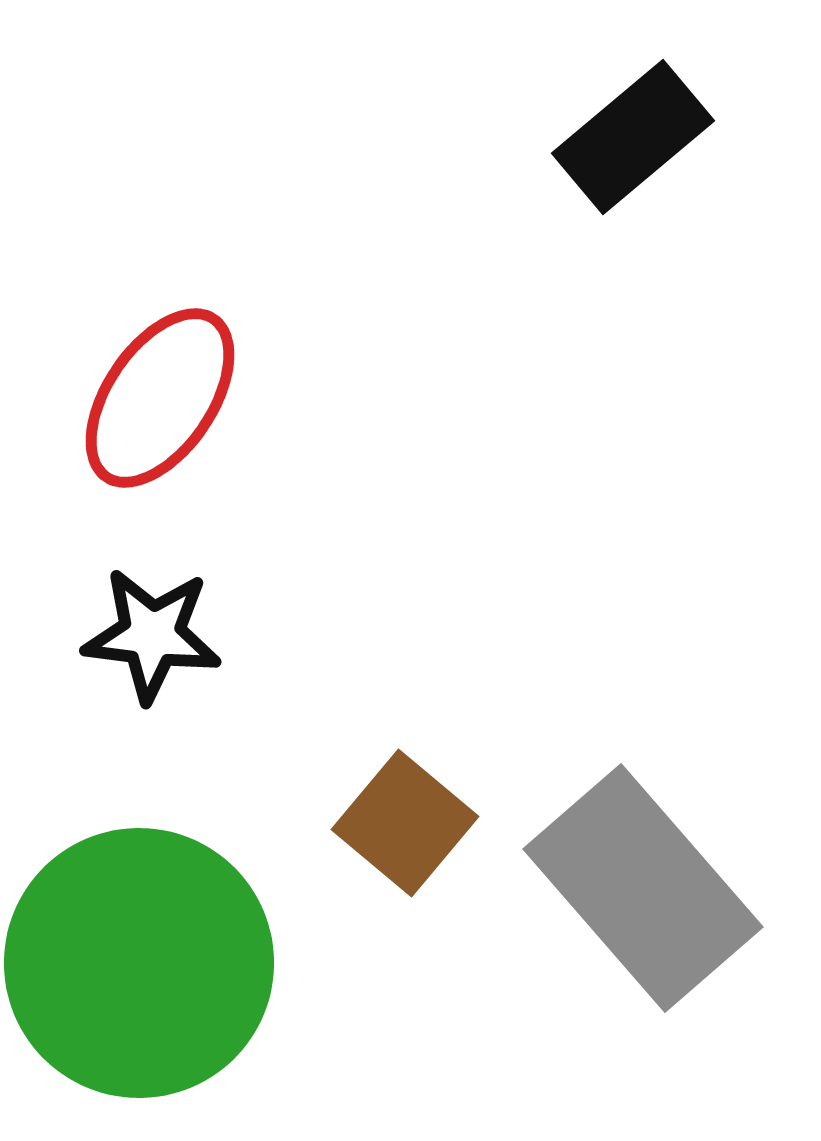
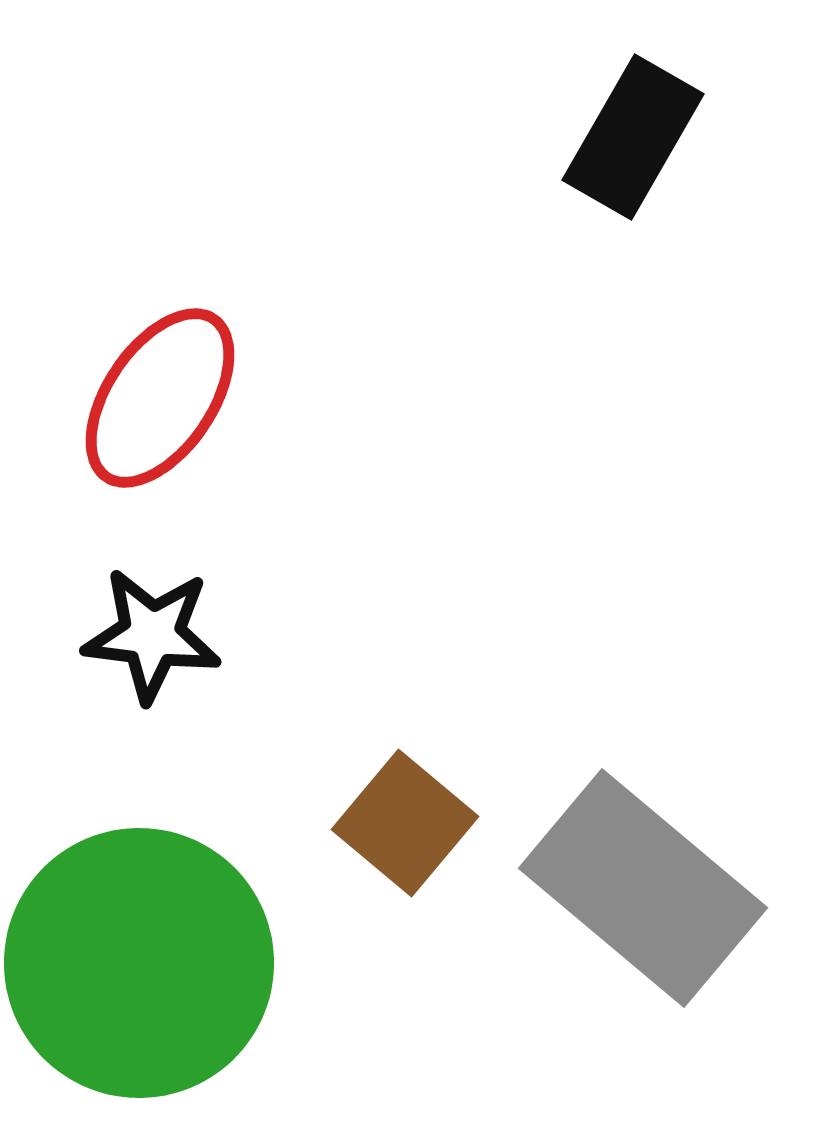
black rectangle: rotated 20 degrees counterclockwise
gray rectangle: rotated 9 degrees counterclockwise
